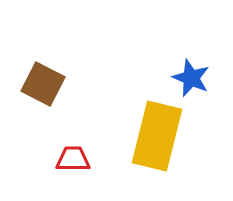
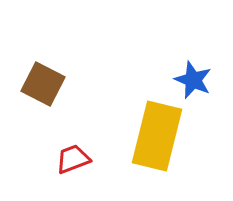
blue star: moved 2 px right, 2 px down
red trapezoid: rotated 21 degrees counterclockwise
